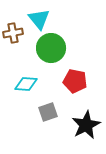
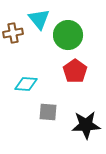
green circle: moved 17 px right, 13 px up
red pentagon: moved 10 px up; rotated 25 degrees clockwise
gray square: rotated 24 degrees clockwise
black star: rotated 24 degrees clockwise
